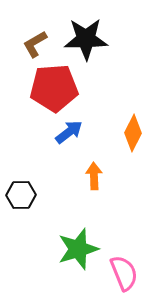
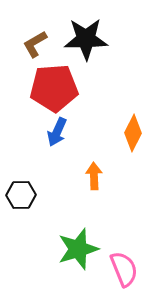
blue arrow: moved 12 px left; rotated 152 degrees clockwise
pink semicircle: moved 4 px up
